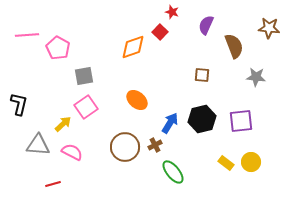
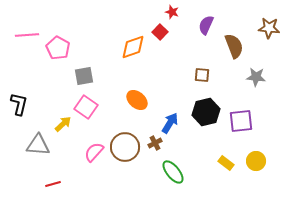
pink square: rotated 20 degrees counterclockwise
black hexagon: moved 4 px right, 7 px up
brown cross: moved 2 px up
pink semicircle: moved 22 px right; rotated 75 degrees counterclockwise
yellow circle: moved 5 px right, 1 px up
